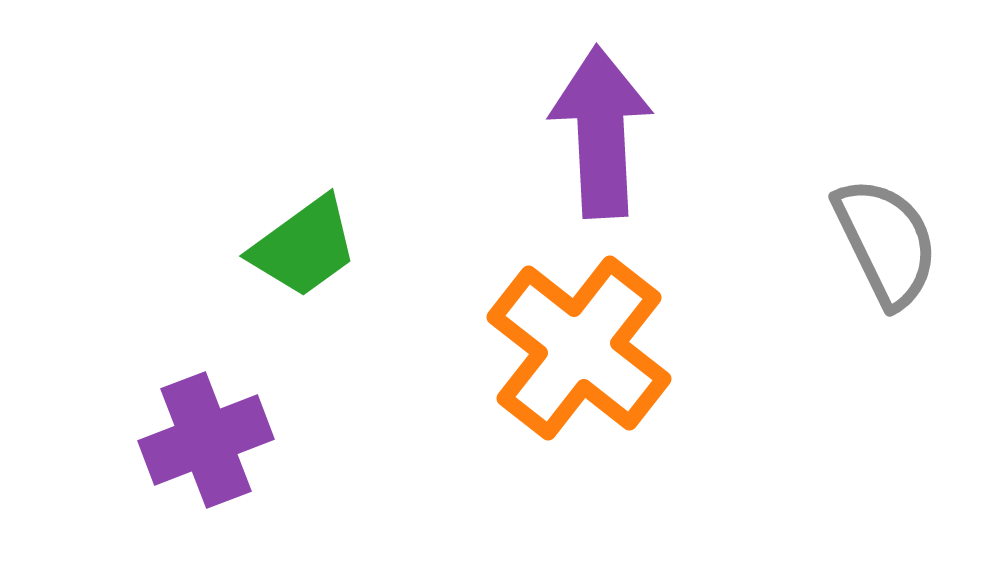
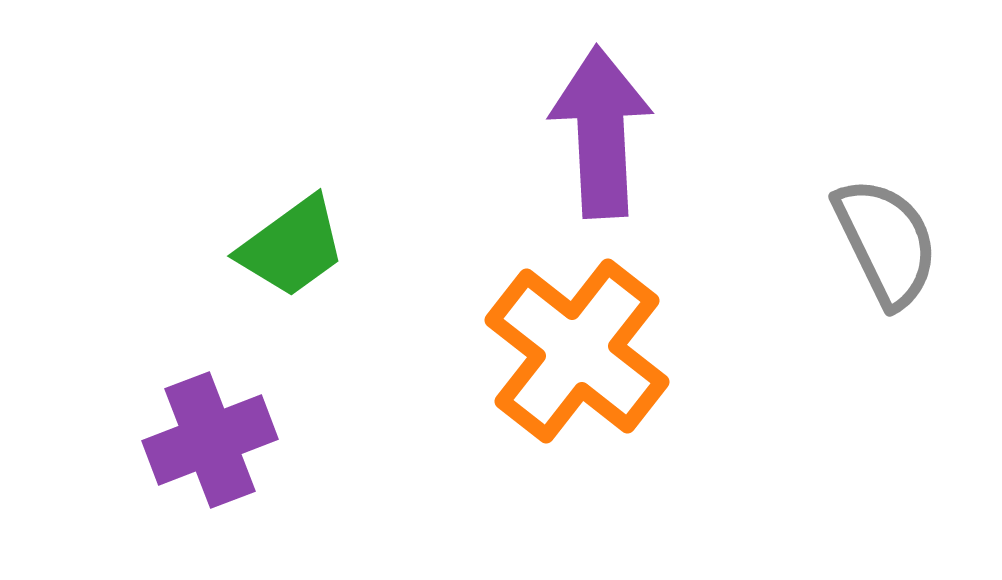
green trapezoid: moved 12 px left
orange cross: moved 2 px left, 3 px down
purple cross: moved 4 px right
